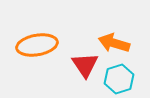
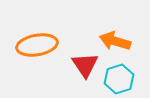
orange arrow: moved 1 px right, 2 px up
